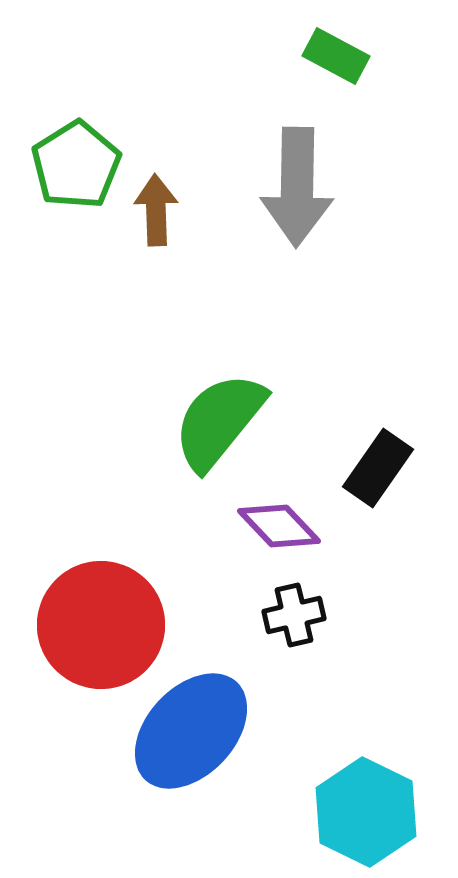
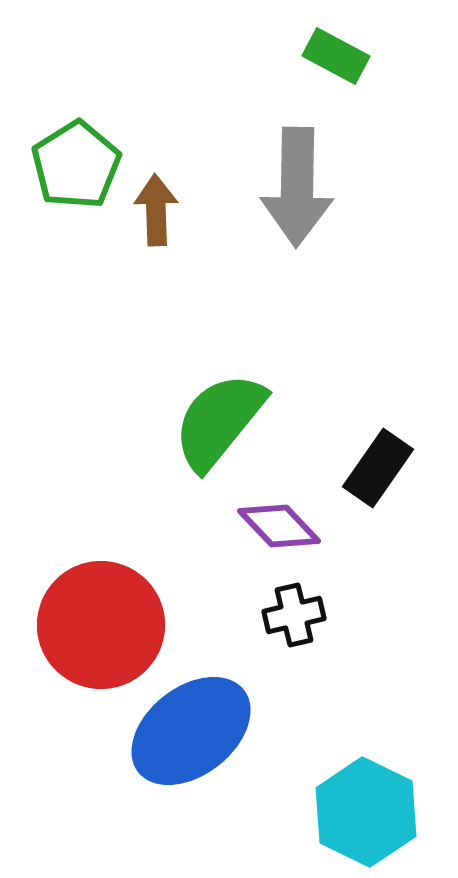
blue ellipse: rotated 9 degrees clockwise
